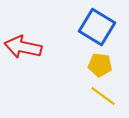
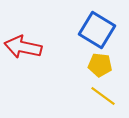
blue square: moved 3 px down
